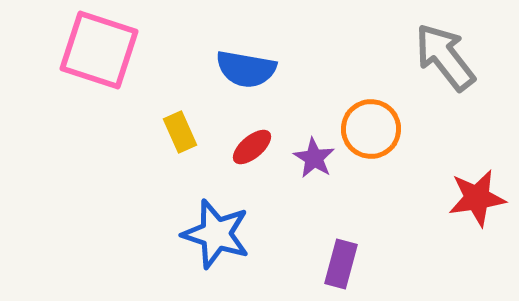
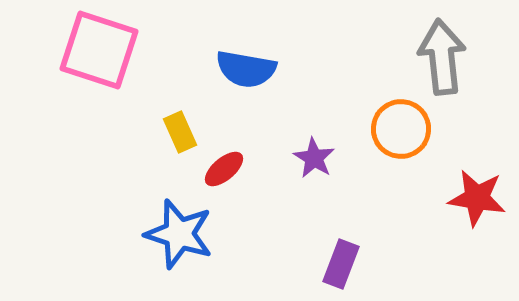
gray arrow: moved 3 px left; rotated 32 degrees clockwise
orange circle: moved 30 px right
red ellipse: moved 28 px left, 22 px down
red star: rotated 18 degrees clockwise
blue star: moved 37 px left
purple rectangle: rotated 6 degrees clockwise
